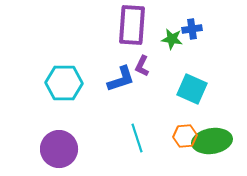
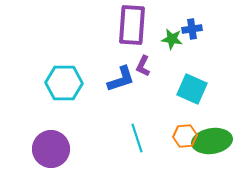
purple L-shape: moved 1 px right
purple circle: moved 8 px left
